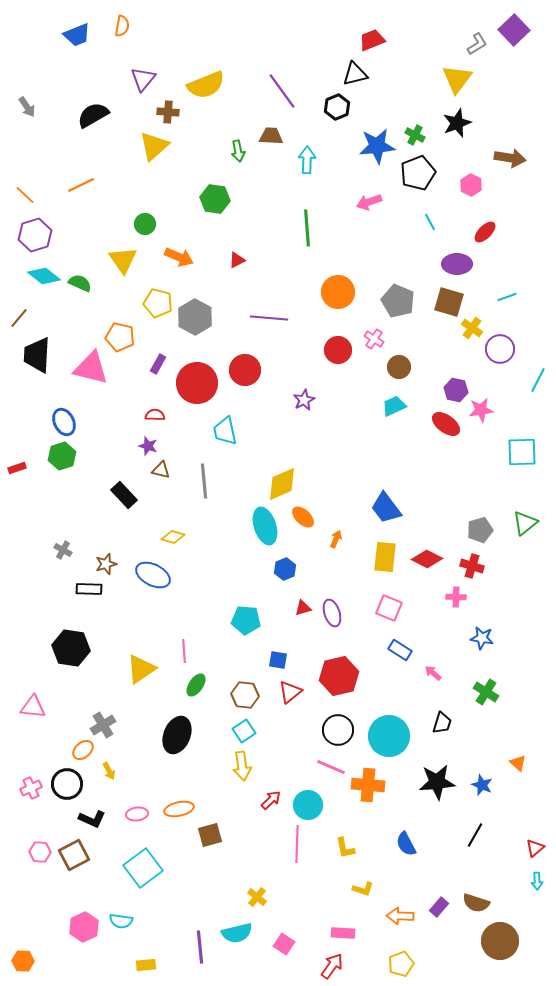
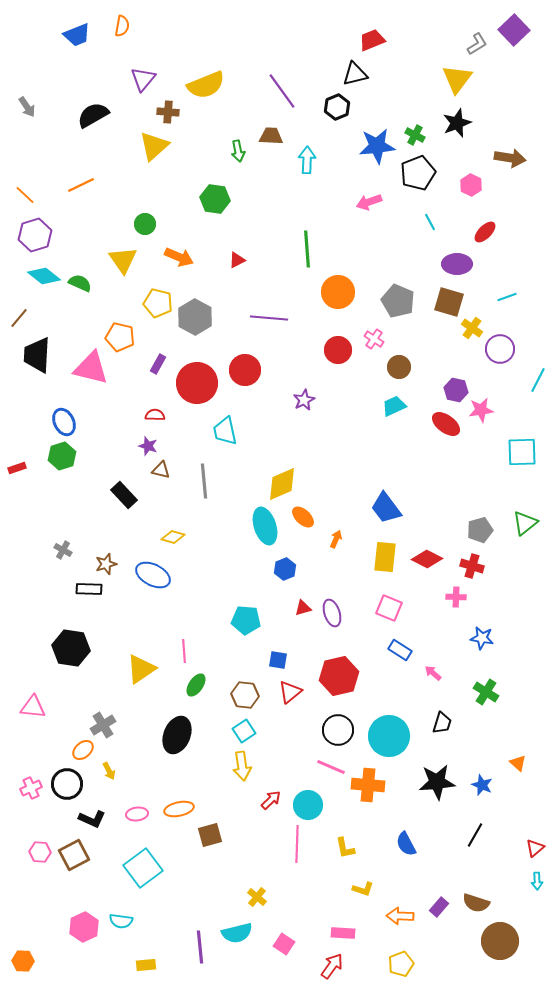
green line at (307, 228): moved 21 px down
